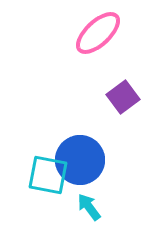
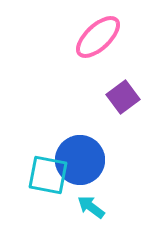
pink ellipse: moved 4 px down
cyan arrow: moved 2 px right; rotated 16 degrees counterclockwise
